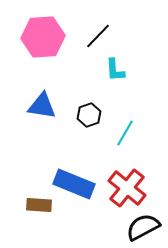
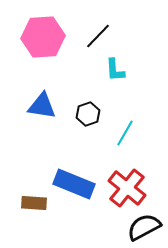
black hexagon: moved 1 px left, 1 px up
brown rectangle: moved 5 px left, 2 px up
black semicircle: moved 1 px right
